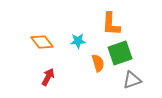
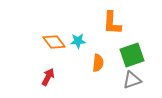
orange L-shape: moved 1 px right, 1 px up
orange diamond: moved 12 px right
green square: moved 12 px right, 2 px down
orange semicircle: rotated 24 degrees clockwise
